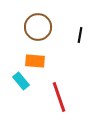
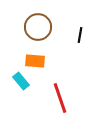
red line: moved 1 px right, 1 px down
